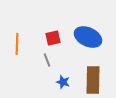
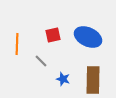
red square: moved 3 px up
gray line: moved 6 px left, 1 px down; rotated 24 degrees counterclockwise
blue star: moved 3 px up
